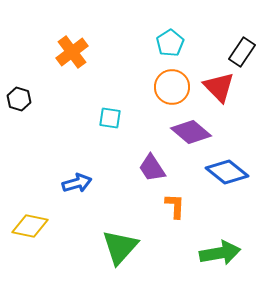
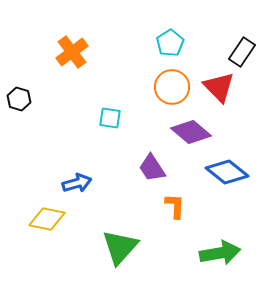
yellow diamond: moved 17 px right, 7 px up
